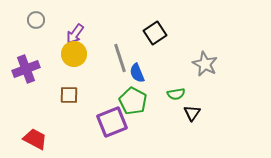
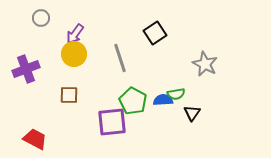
gray circle: moved 5 px right, 2 px up
blue semicircle: moved 26 px right, 27 px down; rotated 108 degrees clockwise
purple square: rotated 16 degrees clockwise
